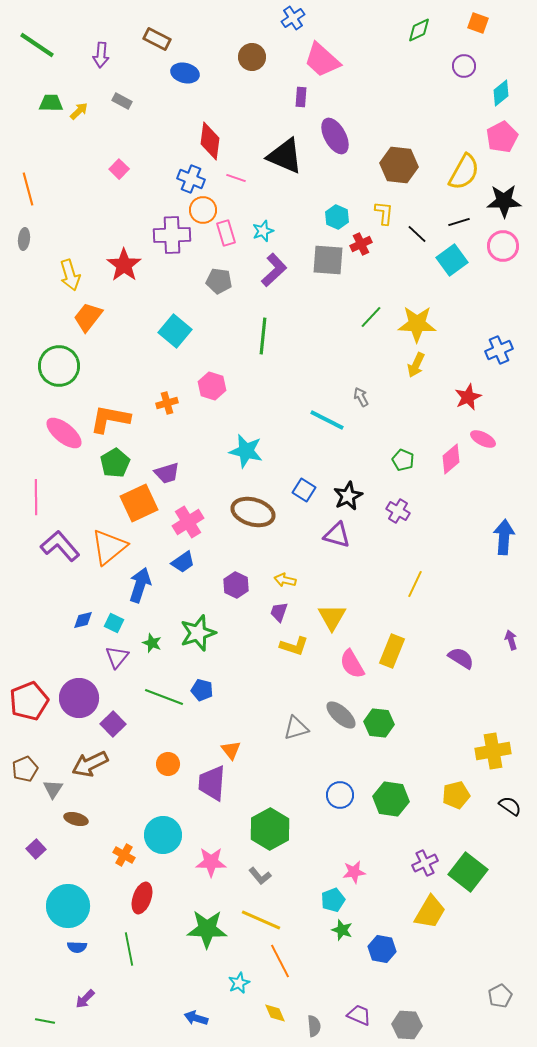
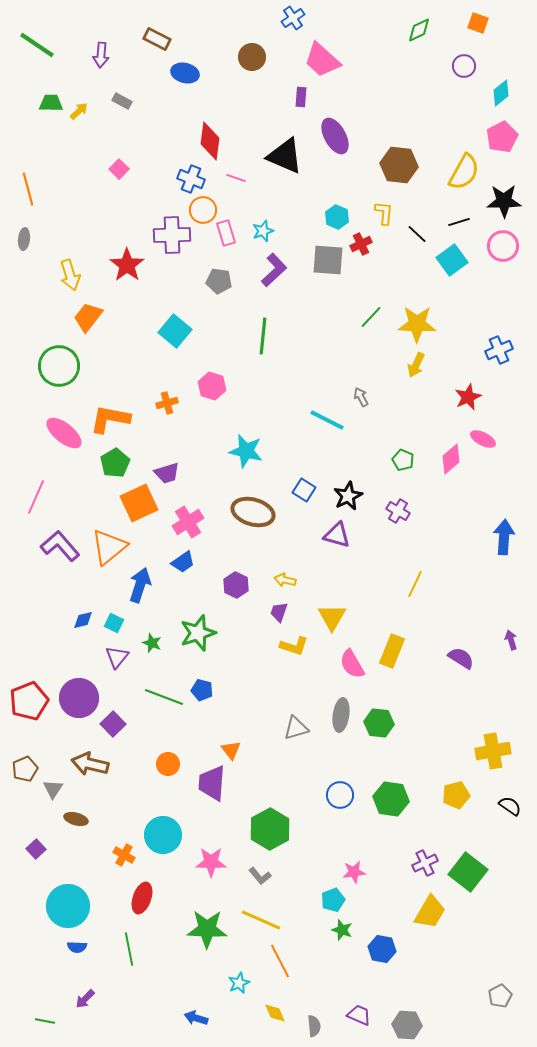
red star at (124, 265): moved 3 px right
pink line at (36, 497): rotated 24 degrees clockwise
gray ellipse at (341, 715): rotated 56 degrees clockwise
brown arrow at (90, 764): rotated 39 degrees clockwise
